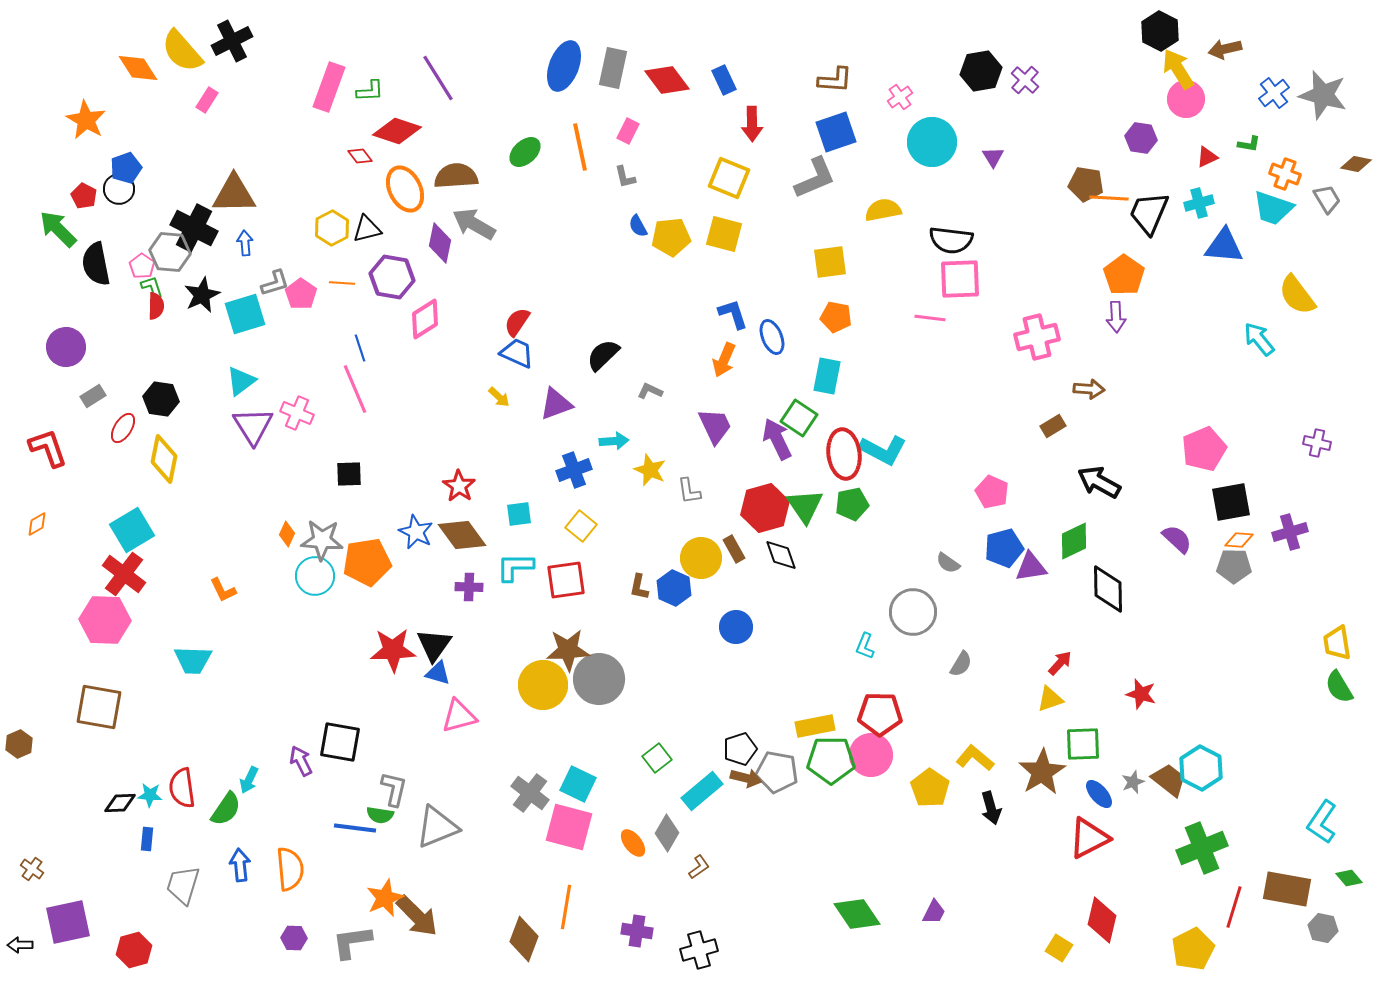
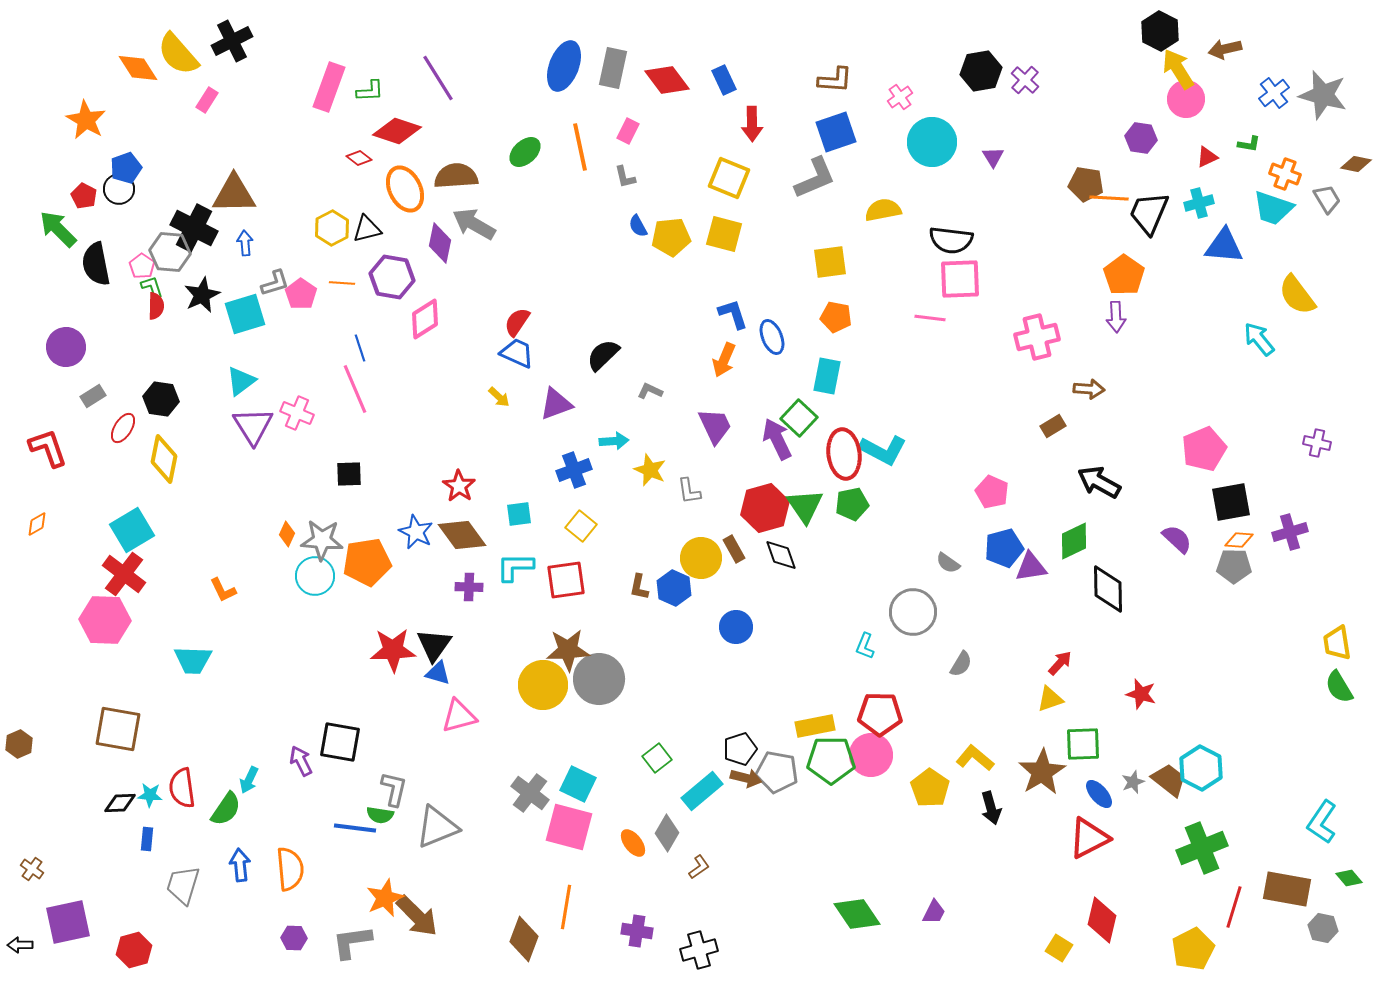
yellow semicircle at (182, 51): moved 4 px left, 3 px down
red diamond at (360, 156): moved 1 px left, 2 px down; rotated 15 degrees counterclockwise
green square at (799, 418): rotated 9 degrees clockwise
brown square at (99, 707): moved 19 px right, 22 px down
